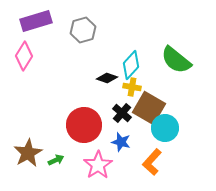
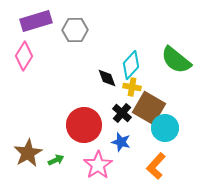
gray hexagon: moved 8 px left; rotated 15 degrees clockwise
black diamond: rotated 50 degrees clockwise
orange L-shape: moved 4 px right, 4 px down
